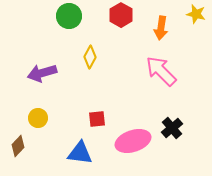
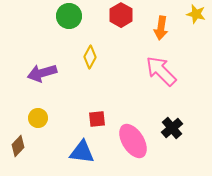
pink ellipse: rotated 76 degrees clockwise
blue triangle: moved 2 px right, 1 px up
